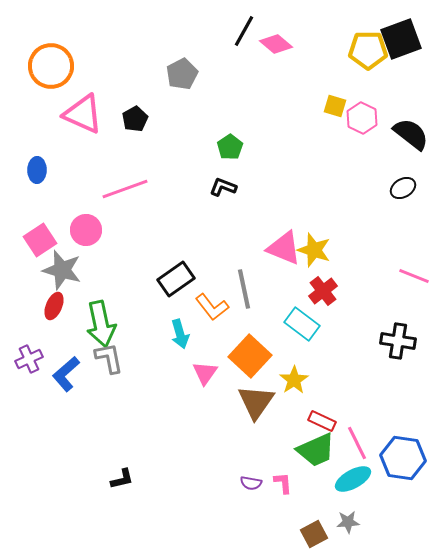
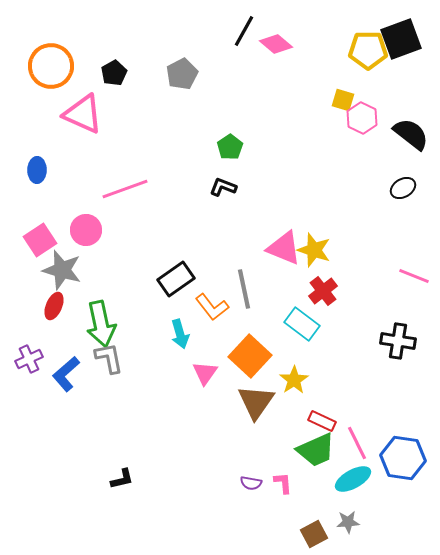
yellow square at (335, 106): moved 8 px right, 6 px up
black pentagon at (135, 119): moved 21 px left, 46 px up
